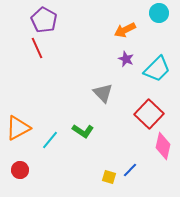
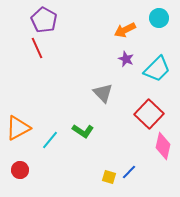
cyan circle: moved 5 px down
blue line: moved 1 px left, 2 px down
